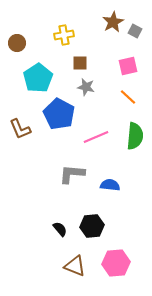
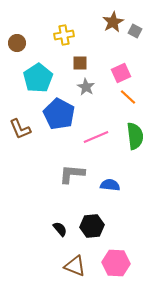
pink square: moved 7 px left, 7 px down; rotated 12 degrees counterclockwise
gray star: rotated 18 degrees clockwise
green semicircle: rotated 12 degrees counterclockwise
pink hexagon: rotated 8 degrees clockwise
